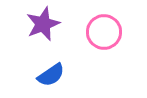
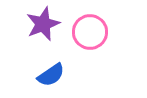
pink circle: moved 14 px left
